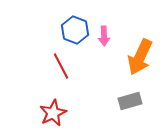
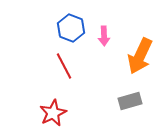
blue hexagon: moved 4 px left, 2 px up
orange arrow: moved 1 px up
red line: moved 3 px right
